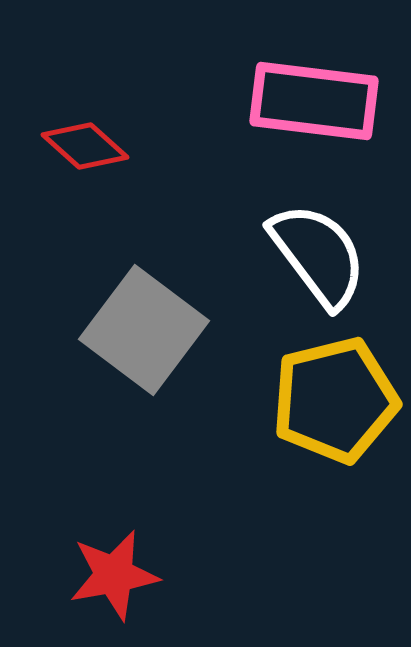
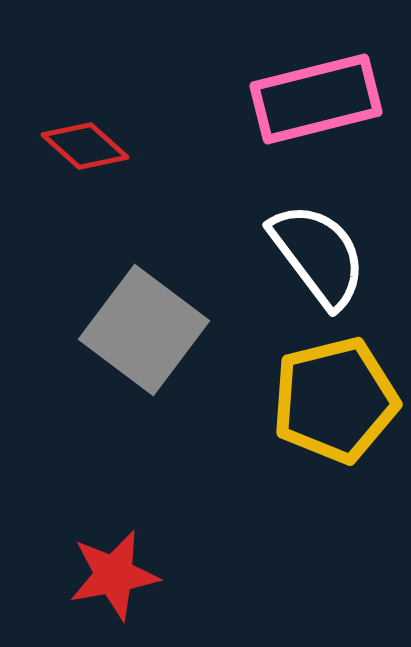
pink rectangle: moved 2 px right, 2 px up; rotated 21 degrees counterclockwise
